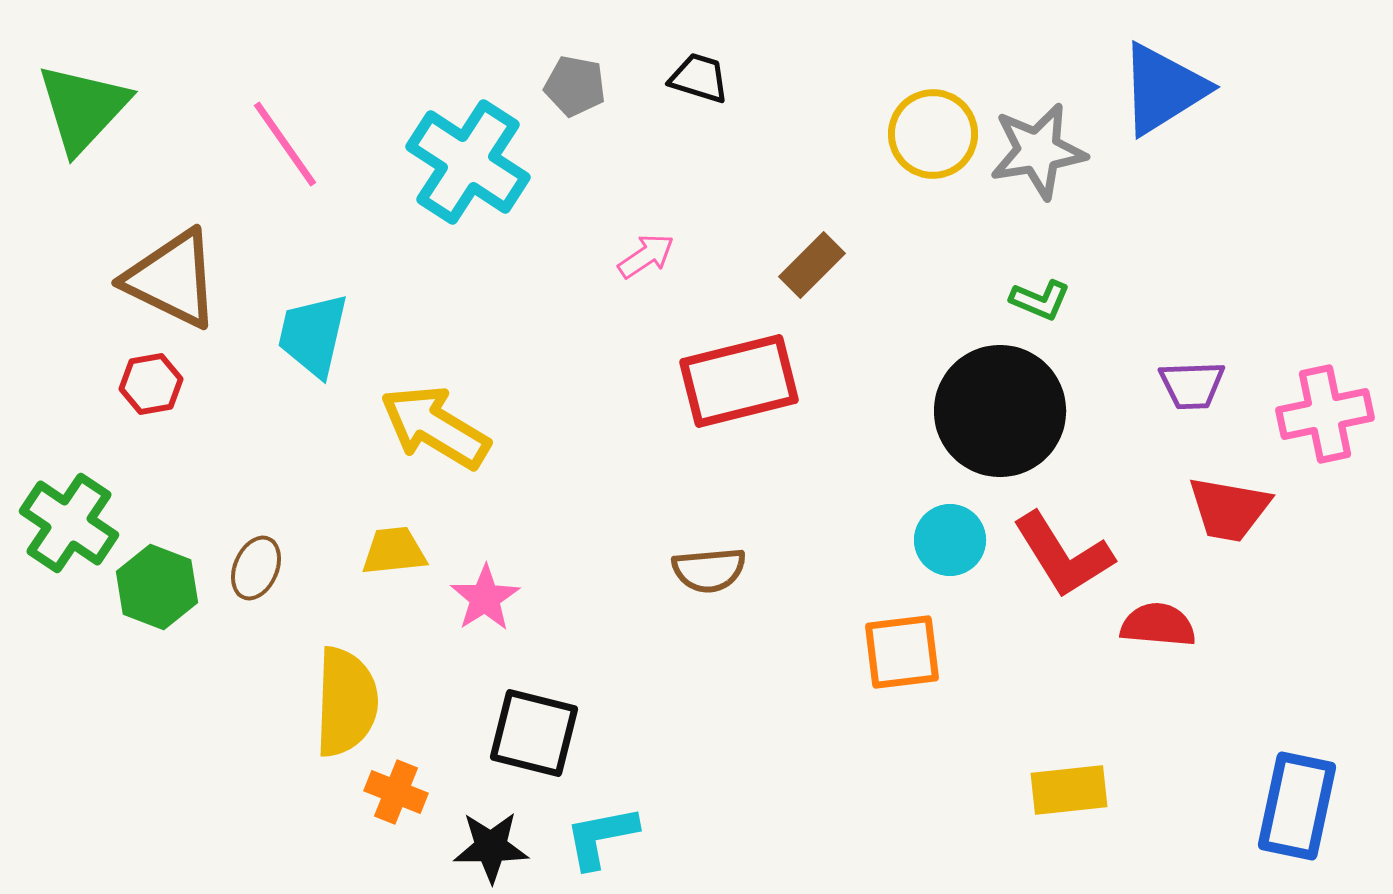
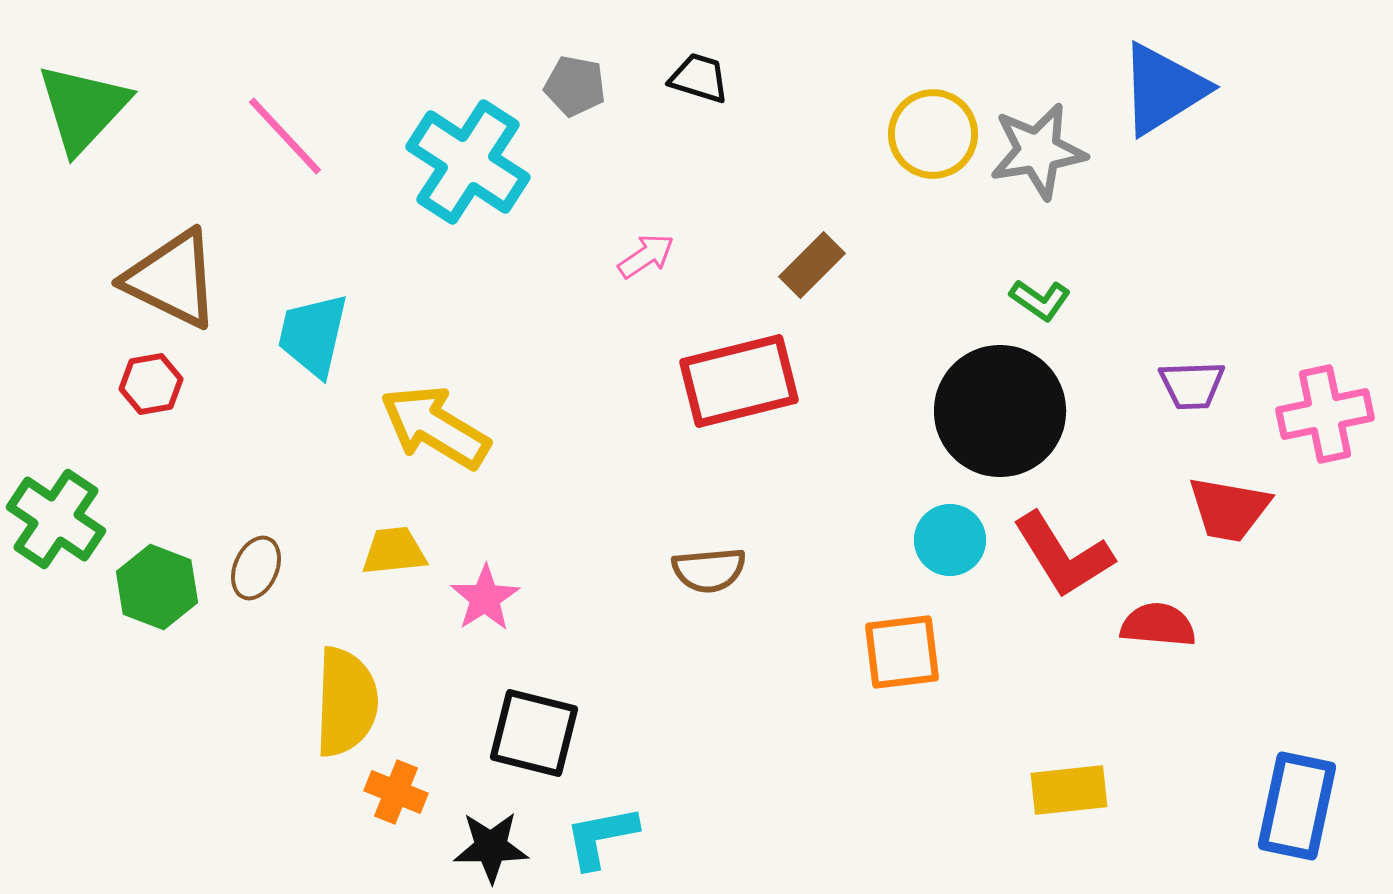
pink line: moved 8 px up; rotated 8 degrees counterclockwise
green L-shape: rotated 12 degrees clockwise
green cross: moved 13 px left, 4 px up
